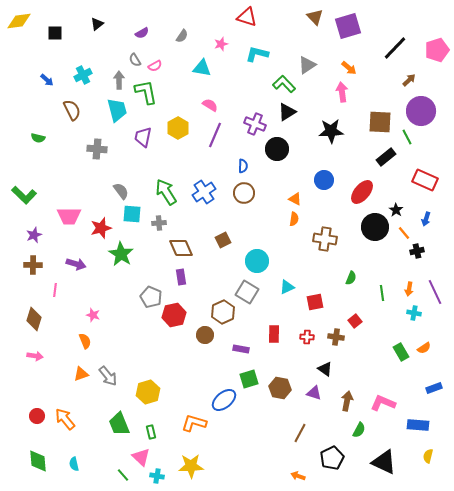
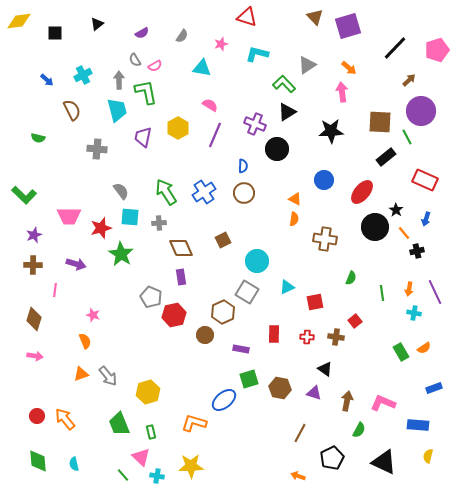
cyan square at (132, 214): moved 2 px left, 3 px down
